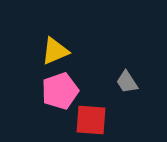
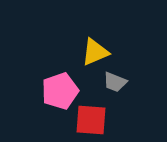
yellow triangle: moved 40 px right, 1 px down
gray trapezoid: moved 12 px left; rotated 35 degrees counterclockwise
